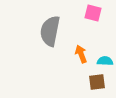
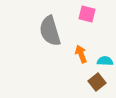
pink square: moved 6 px left, 1 px down
gray semicircle: rotated 28 degrees counterclockwise
brown square: rotated 30 degrees counterclockwise
